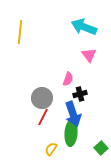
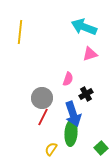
pink triangle: moved 1 px right, 1 px up; rotated 49 degrees clockwise
black cross: moved 6 px right; rotated 16 degrees counterclockwise
